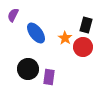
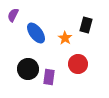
red circle: moved 5 px left, 17 px down
